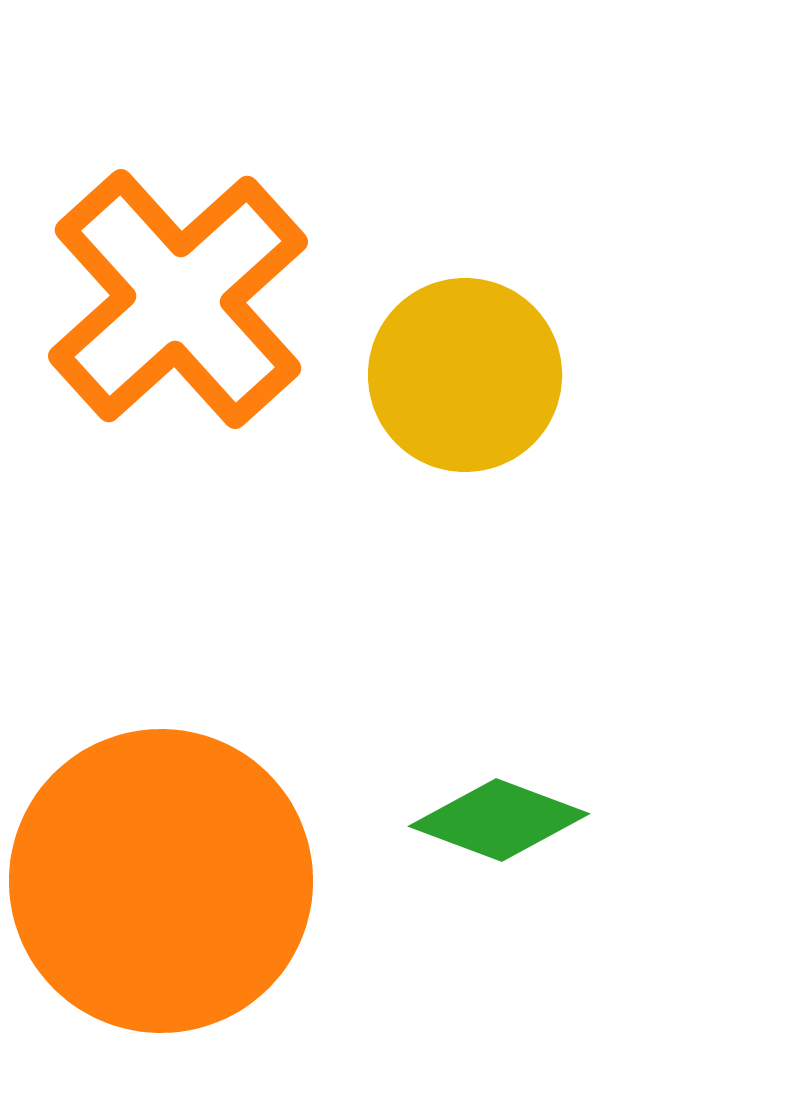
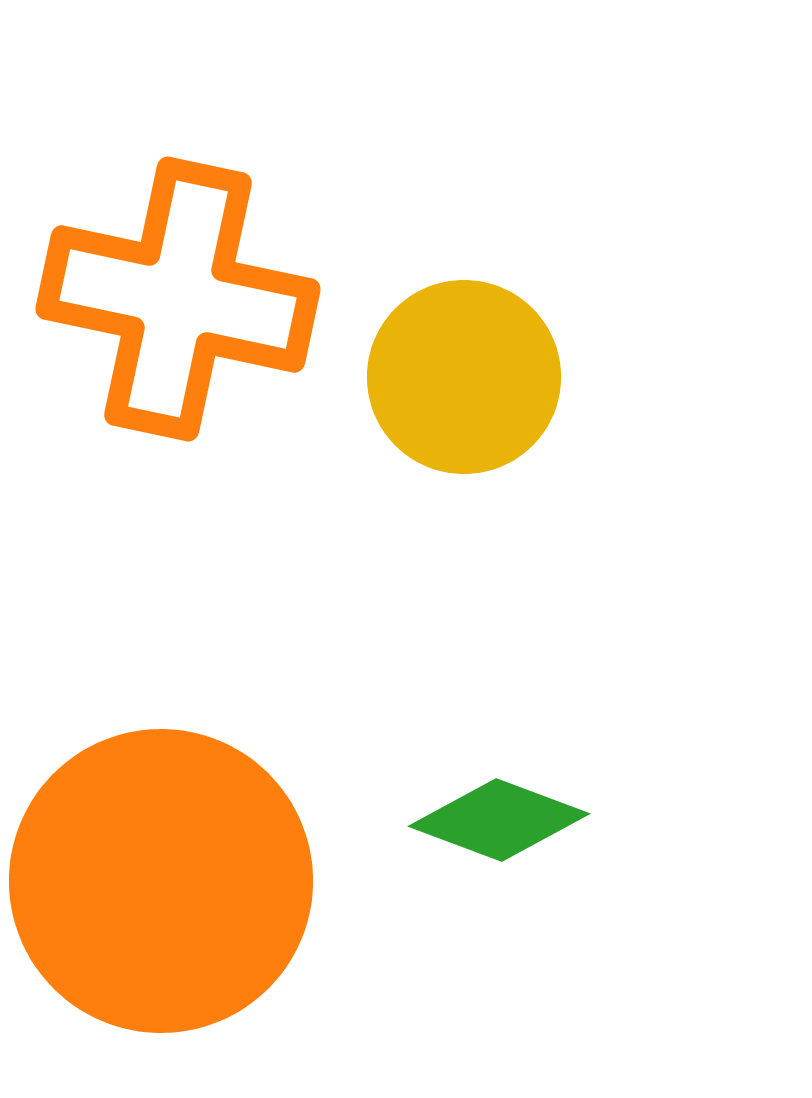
orange cross: rotated 36 degrees counterclockwise
yellow circle: moved 1 px left, 2 px down
